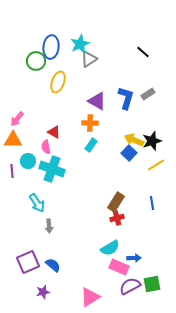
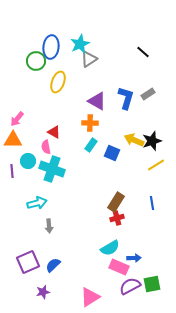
blue square: moved 17 px left; rotated 21 degrees counterclockwise
cyan arrow: rotated 72 degrees counterclockwise
blue semicircle: rotated 84 degrees counterclockwise
